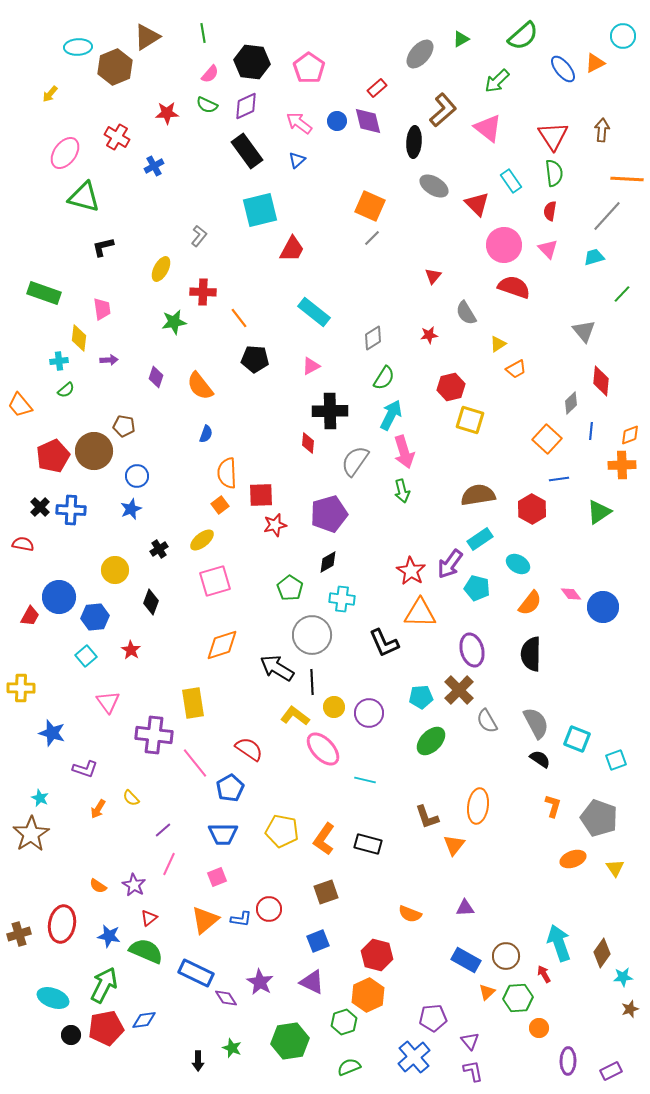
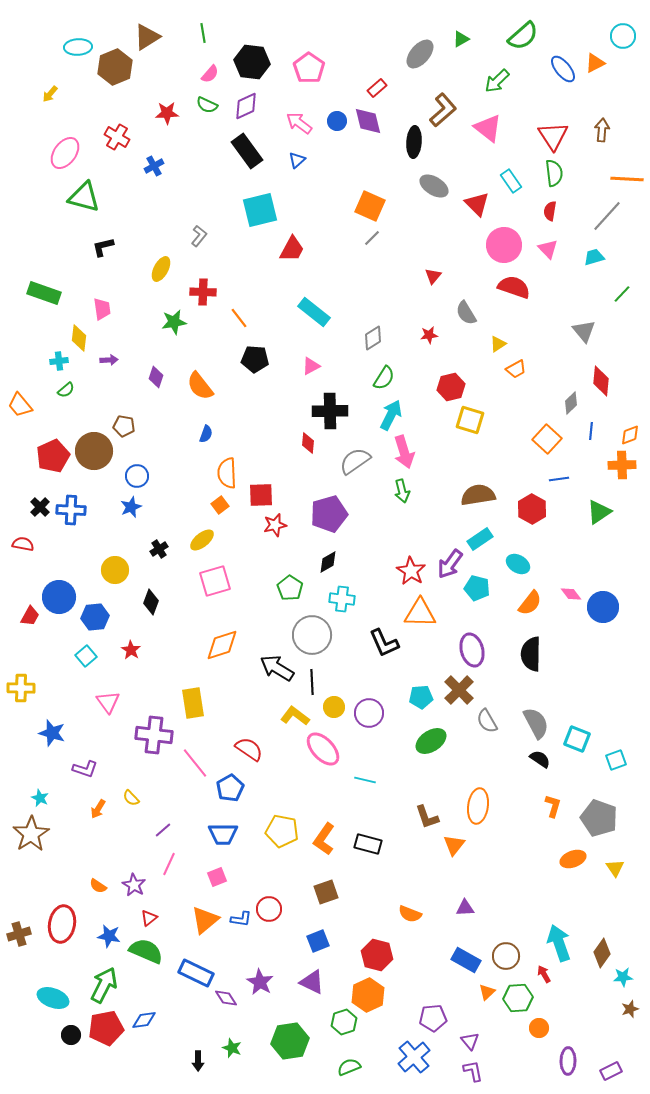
gray semicircle at (355, 461): rotated 20 degrees clockwise
blue star at (131, 509): moved 2 px up
green ellipse at (431, 741): rotated 12 degrees clockwise
